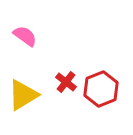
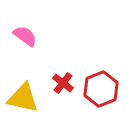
red cross: moved 3 px left, 1 px down
yellow triangle: moved 3 px down; rotated 44 degrees clockwise
